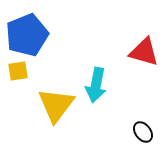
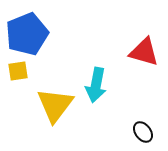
blue pentagon: moved 1 px up
yellow triangle: moved 1 px left
